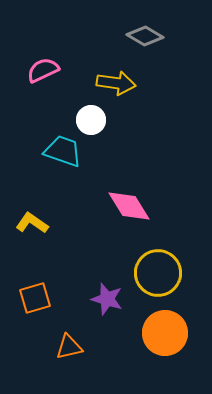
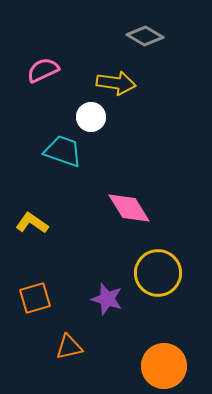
white circle: moved 3 px up
pink diamond: moved 2 px down
orange circle: moved 1 px left, 33 px down
